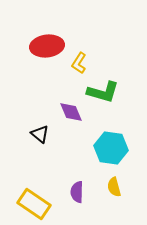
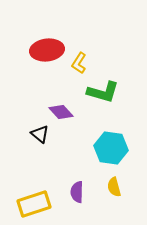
red ellipse: moved 4 px down
purple diamond: moved 10 px left; rotated 20 degrees counterclockwise
yellow rectangle: rotated 52 degrees counterclockwise
